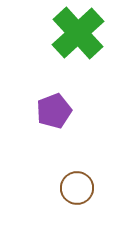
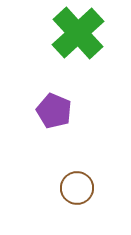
purple pentagon: rotated 28 degrees counterclockwise
